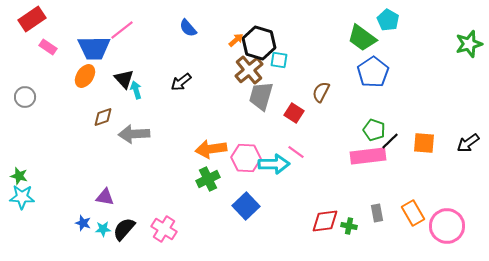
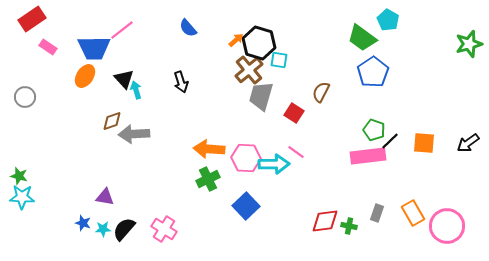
black arrow at (181, 82): rotated 70 degrees counterclockwise
brown diamond at (103, 117): moved 9 px right, 4 px down
orange arrow at (211, 149): moved 2 px left; rotated 12 degrees clockwise
gray rectangle at (377, 213): rotated 30 degrees clockwise
